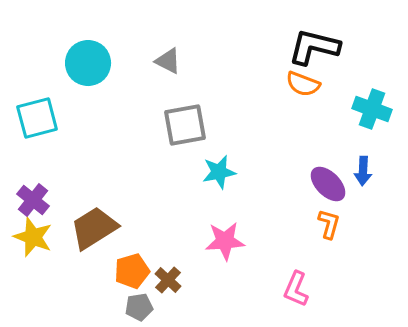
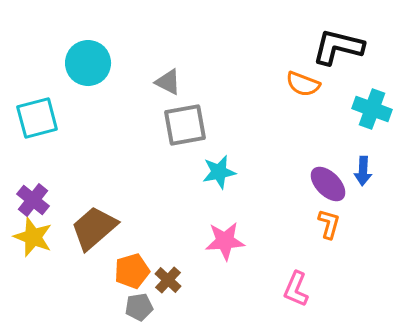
black L-shape: moved 24 px right
gray triangle: moved 21 px down
brown trapezoid: rotated 9 degrees counterclockwise
